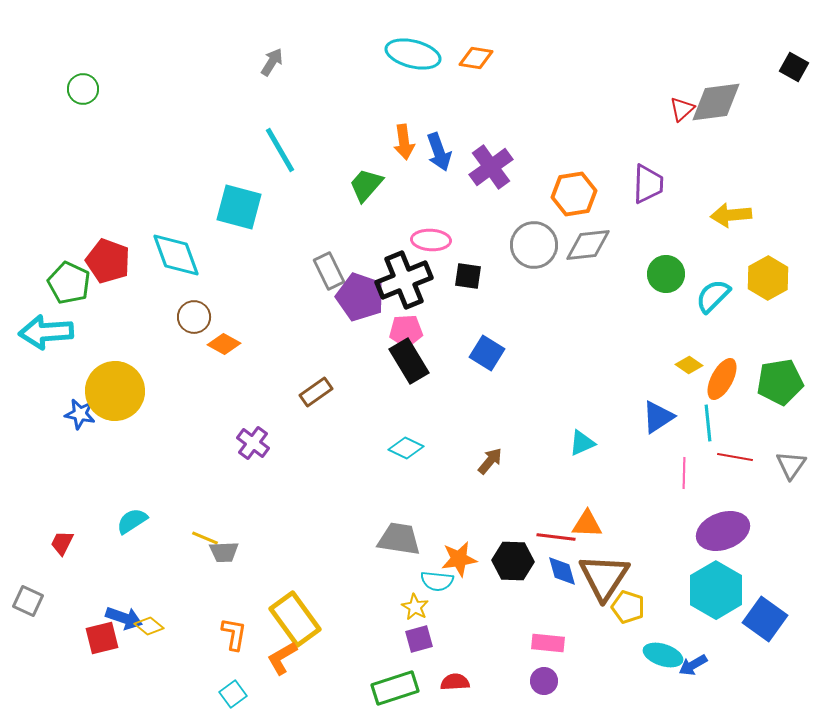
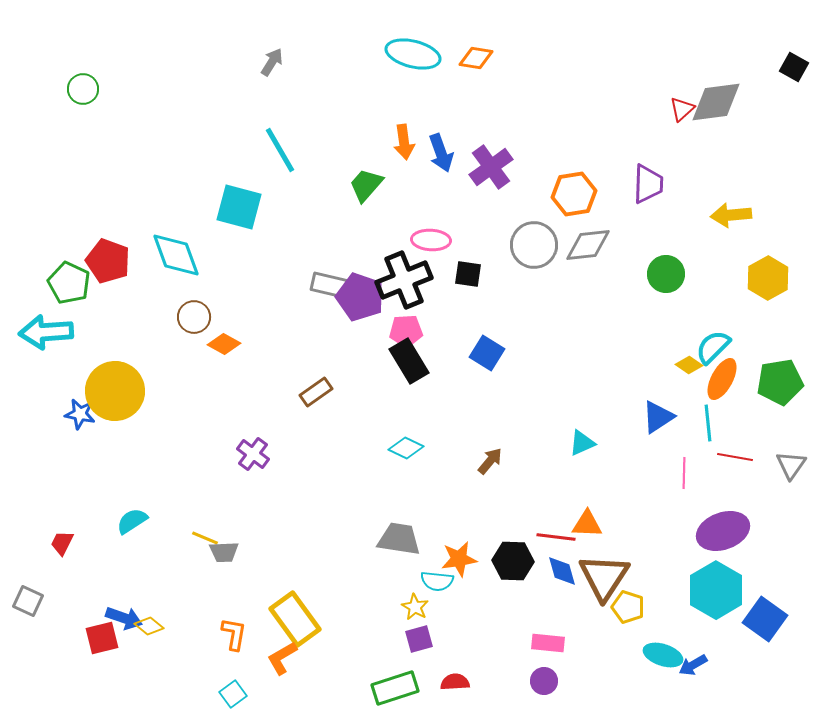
blue arrow at (439, 152): moved 2 px right, 1 px down
gray rectangle at (329, 271): moved 14 px down; rotated 51 degrees counterclockwise
black square at (468, 276): moved 2 px up
cyan semicircle at (713, 296): moved 51 px down
purple cross at (253, 443): moved 11 px down
